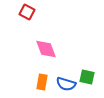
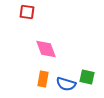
red square: rotated 21 degrees counterclockwise
orange rectangle: moved 1 px right, 3 px up
